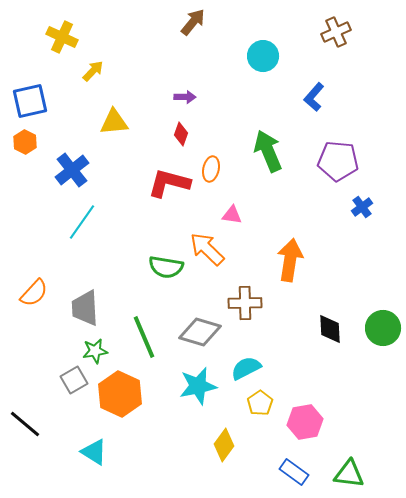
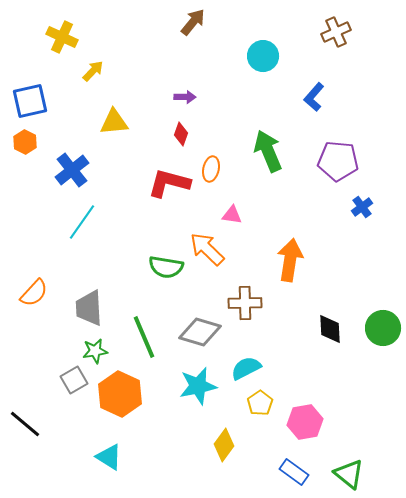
gray trapezoid at (85, 308): moved 4 px right
cyan triangle at (94, 452): moved 15 px right, 5 px down
green triangle at (349, 474): rotated 32 degrees clockwise
